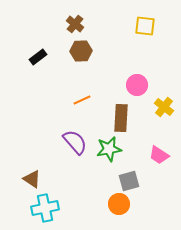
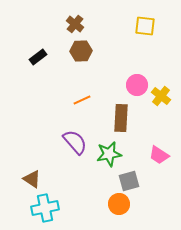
yellow cross: moved 3 px left, 11 px up
green star: moved 5 px down
